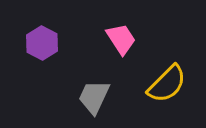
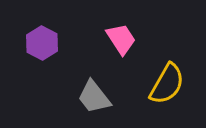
yellow semicircle: rotated 15 degrees counterclockwise
gray trapezoid: rotated 63 degrees counterclockwise
